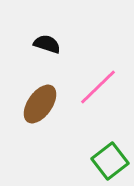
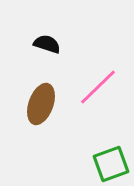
brown ellipse: moved 1 px right; rotated 15 degrees counterclockwise
green square: moved 1 px right, 3 px down; rotated 18 degrees clockwise
